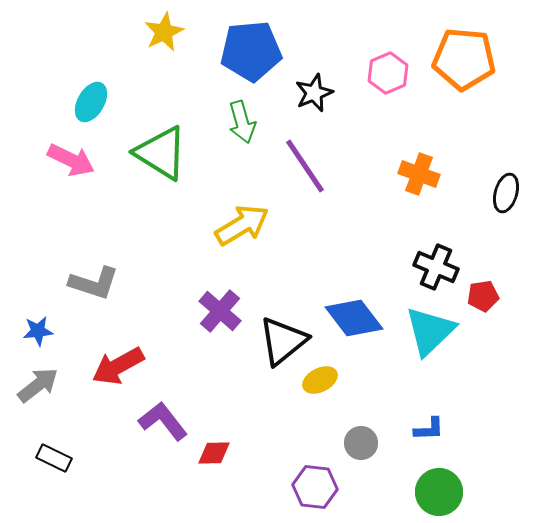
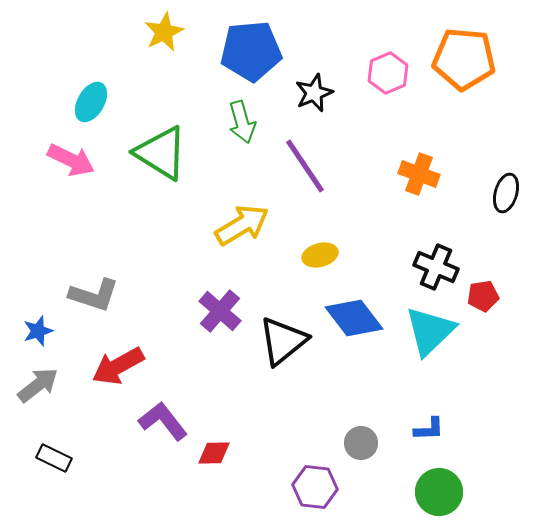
gray L-shape: moved 12 px down
blue star: rotated 12 degrees counterclockwise
yellow ellipse: moved 125 px up; rotated 12 degrees clockwise
